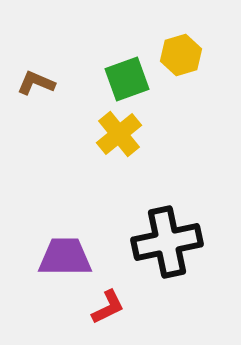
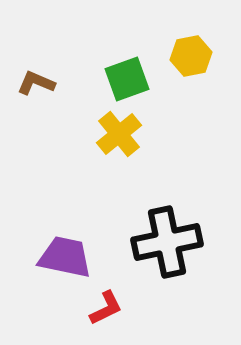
yellow hexagon: moved 10 px right, 1 px down; rotated 6 degrees clockwise
purple trapezoid: rotated 12 degrees clockwise
red L-shape: moved 2 px left, 1 px down
